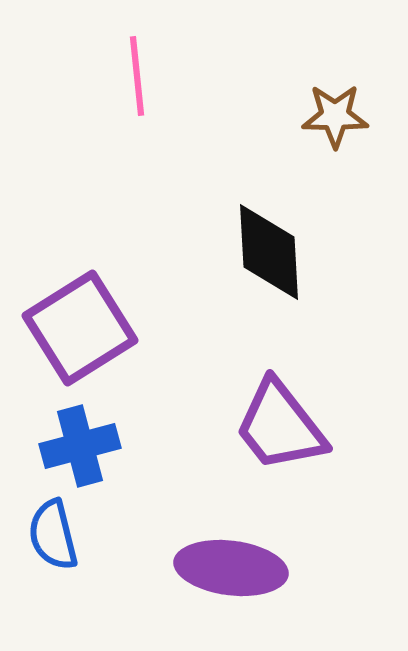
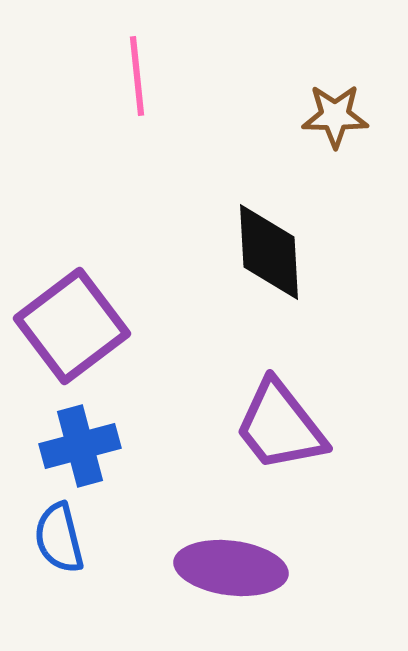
purple square: moved 8 px left, 2 px up; rotated 5 degrees counterclockwise
blue semicircle: moved 6 px right, 3 px down
